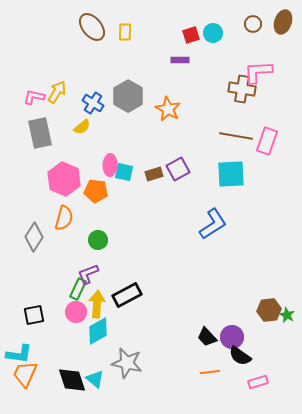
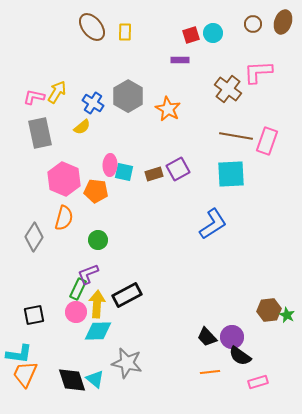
brown cross at (242, 89): moved 14 px left; rotated 28 degrees clockwise
cyan diamond at (98, 331): rotated 28 degrees clockwise
